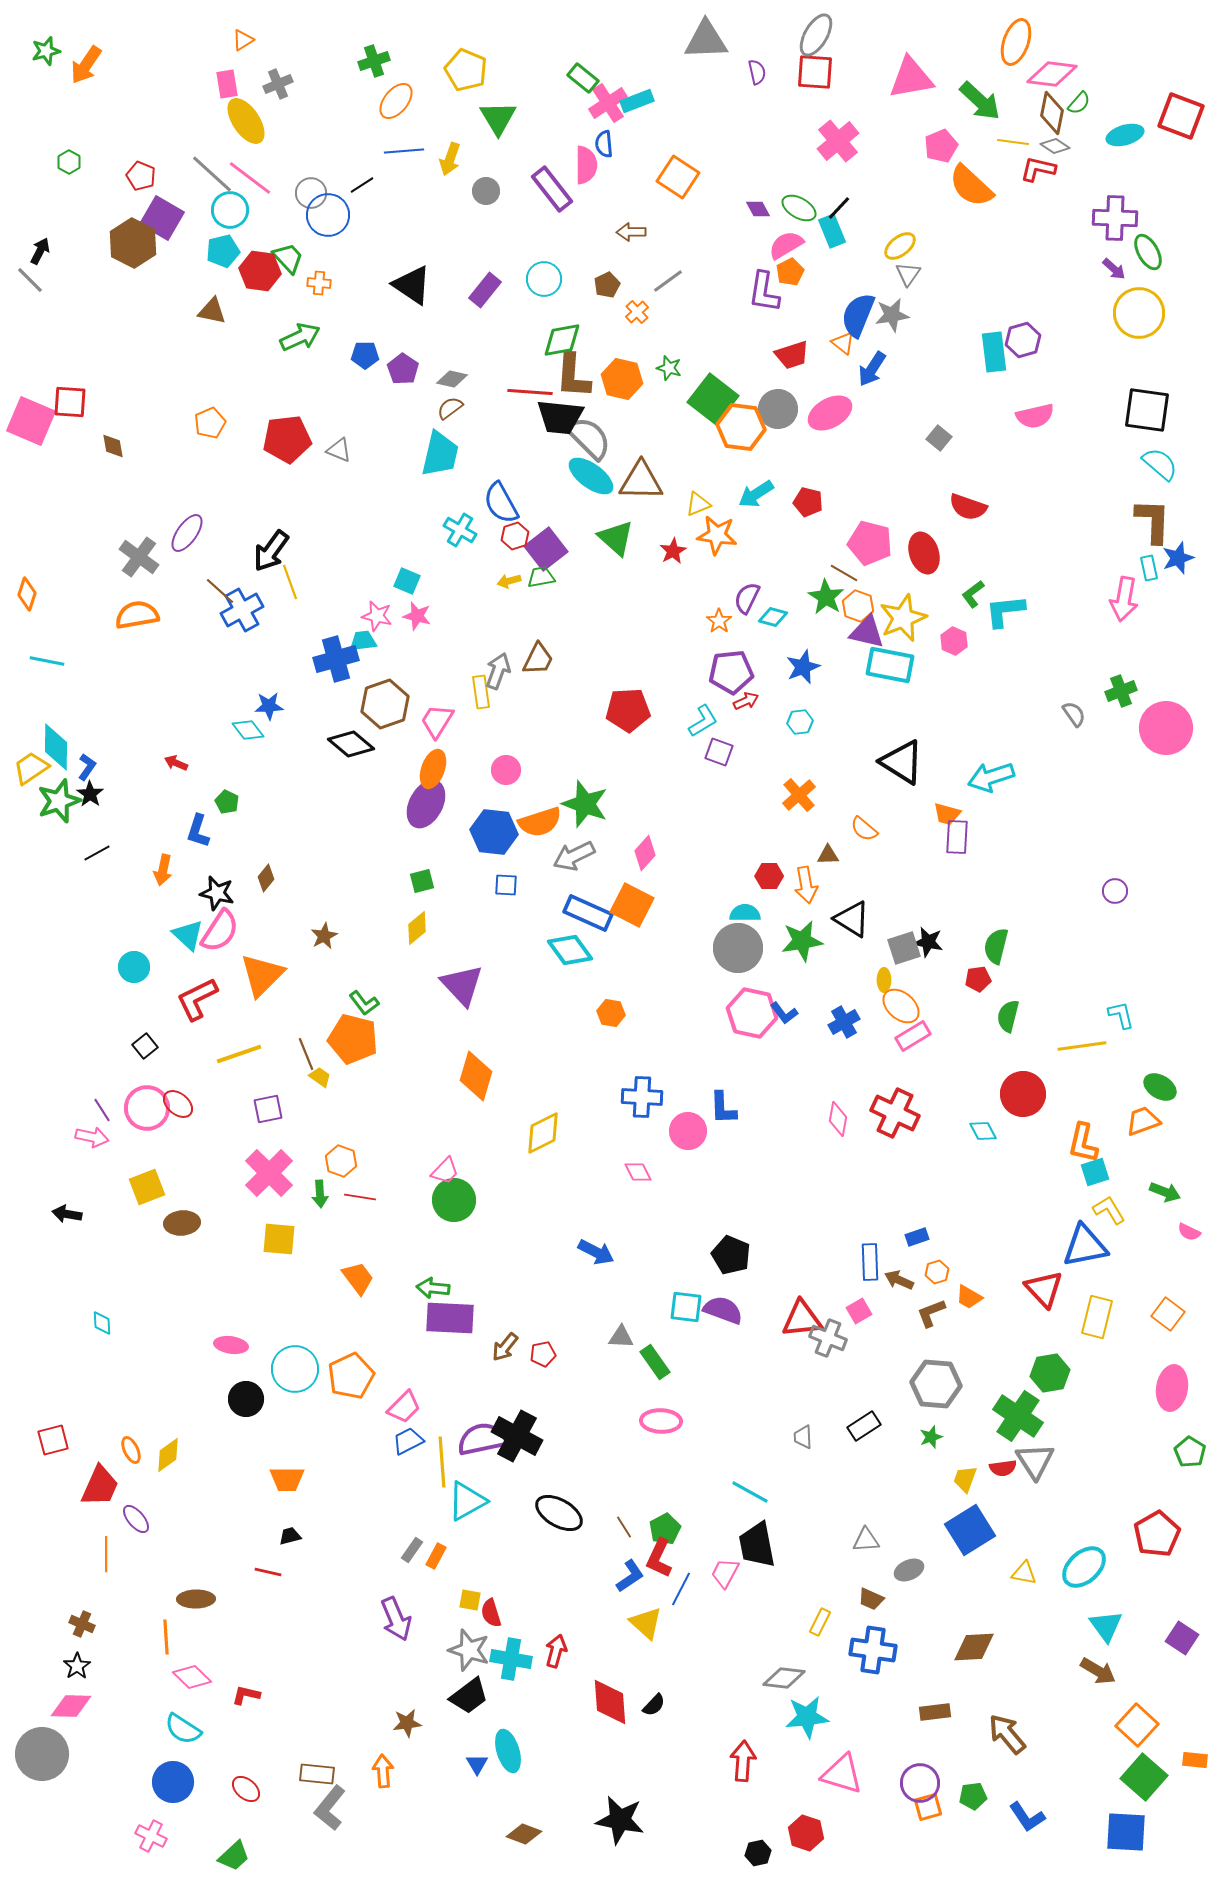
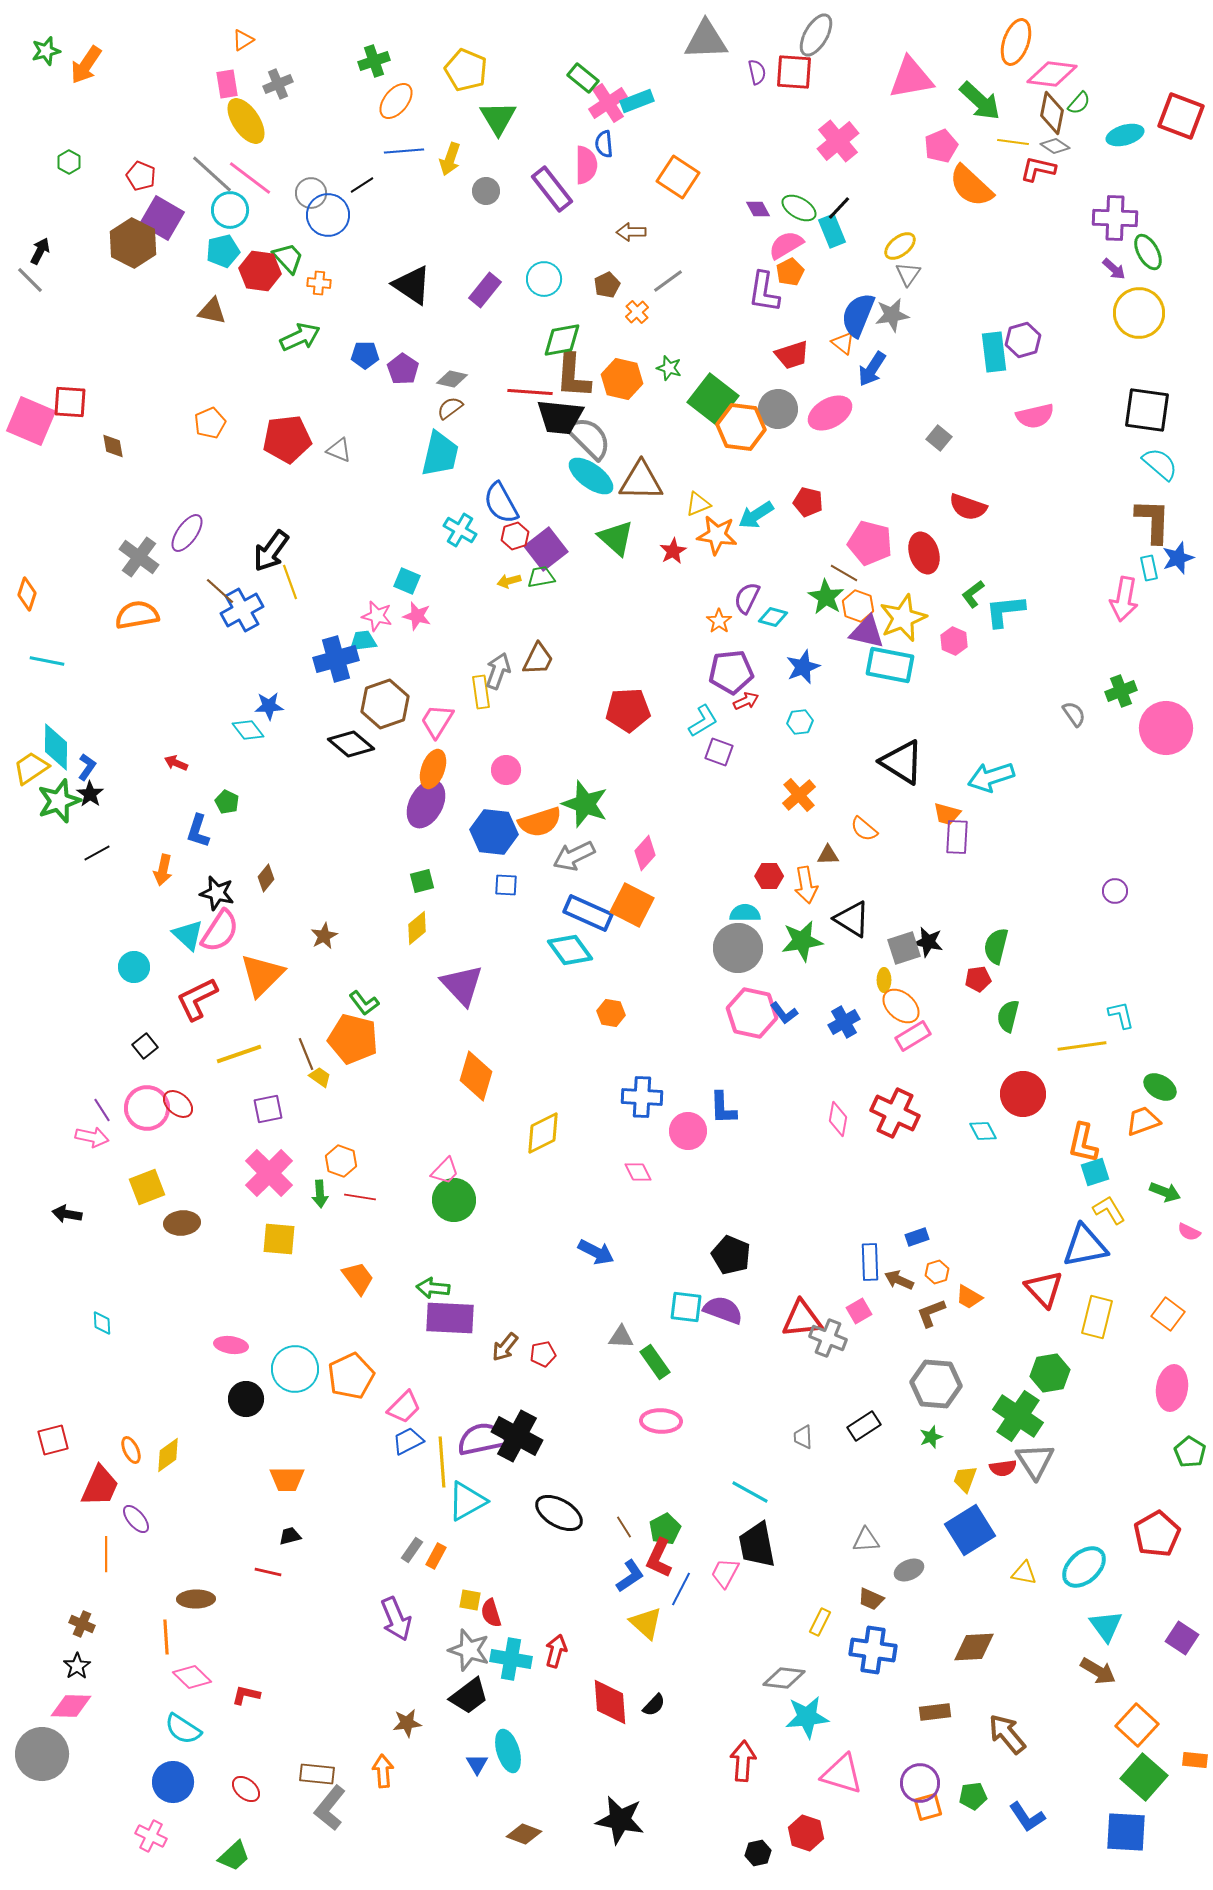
red square at (815, 72): moved 21 px left
cyan arrow at (756, 494): moved 21 px down
